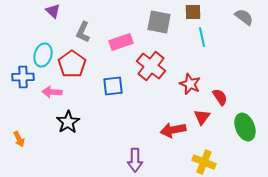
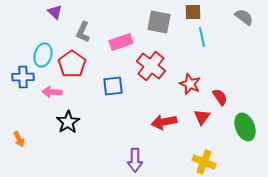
purple triangle: moved 2 px right, 1 px down
red arrow: moved 9 px left, 8 px up
